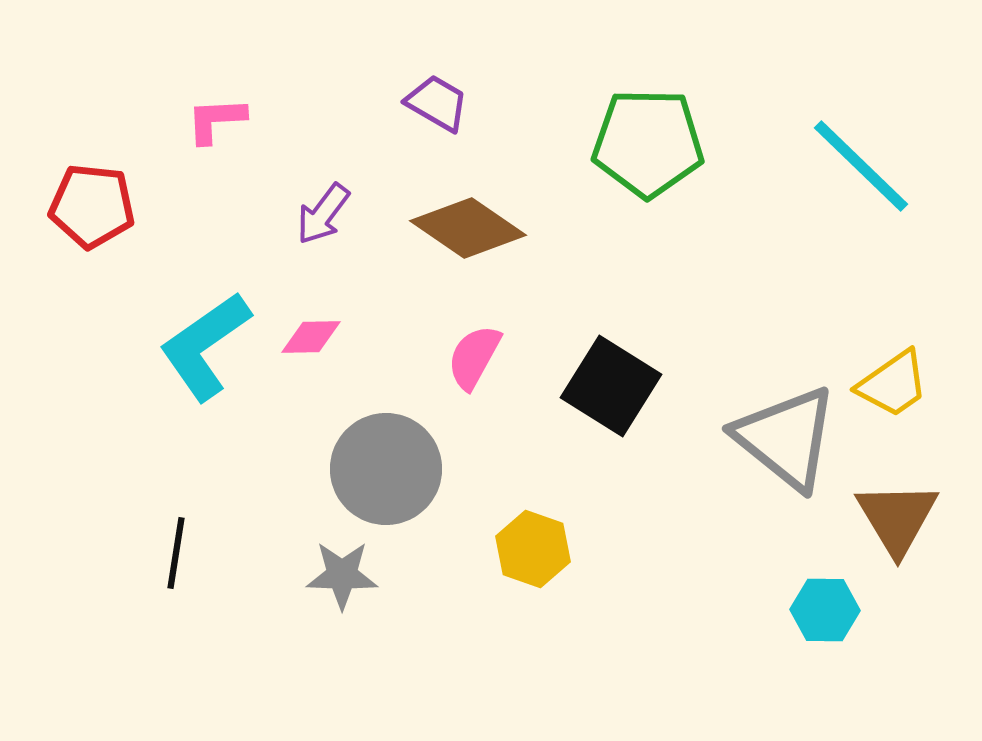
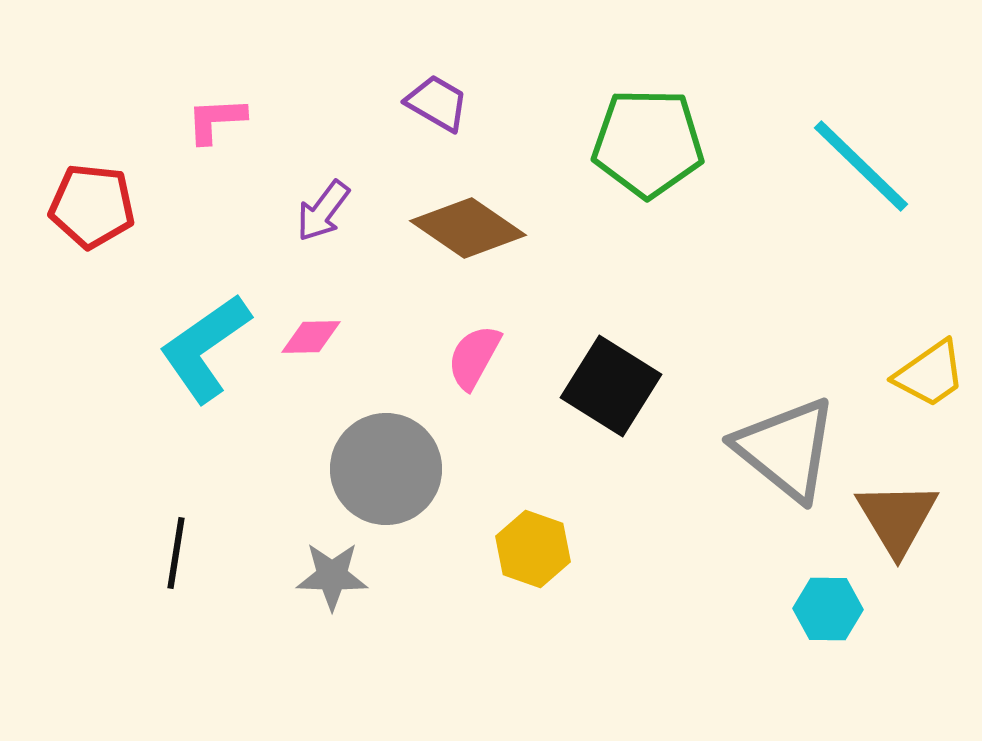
purple arrow: moved 3 px up
cyan L-shape: moved 2 px down
yellow trapezoid: moved 37 px right, 10 px up
gray triangle: moved 11 px down
gray star: moved 10 px left, 1 px down
cyan hexagon: moved 3 px right, 1 px up
